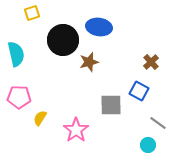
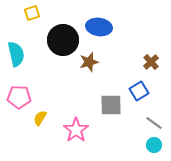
blue square: rotated 30 degrees clockwise
gray line: moved 4 px left
cyan circle: moved 6 px right
